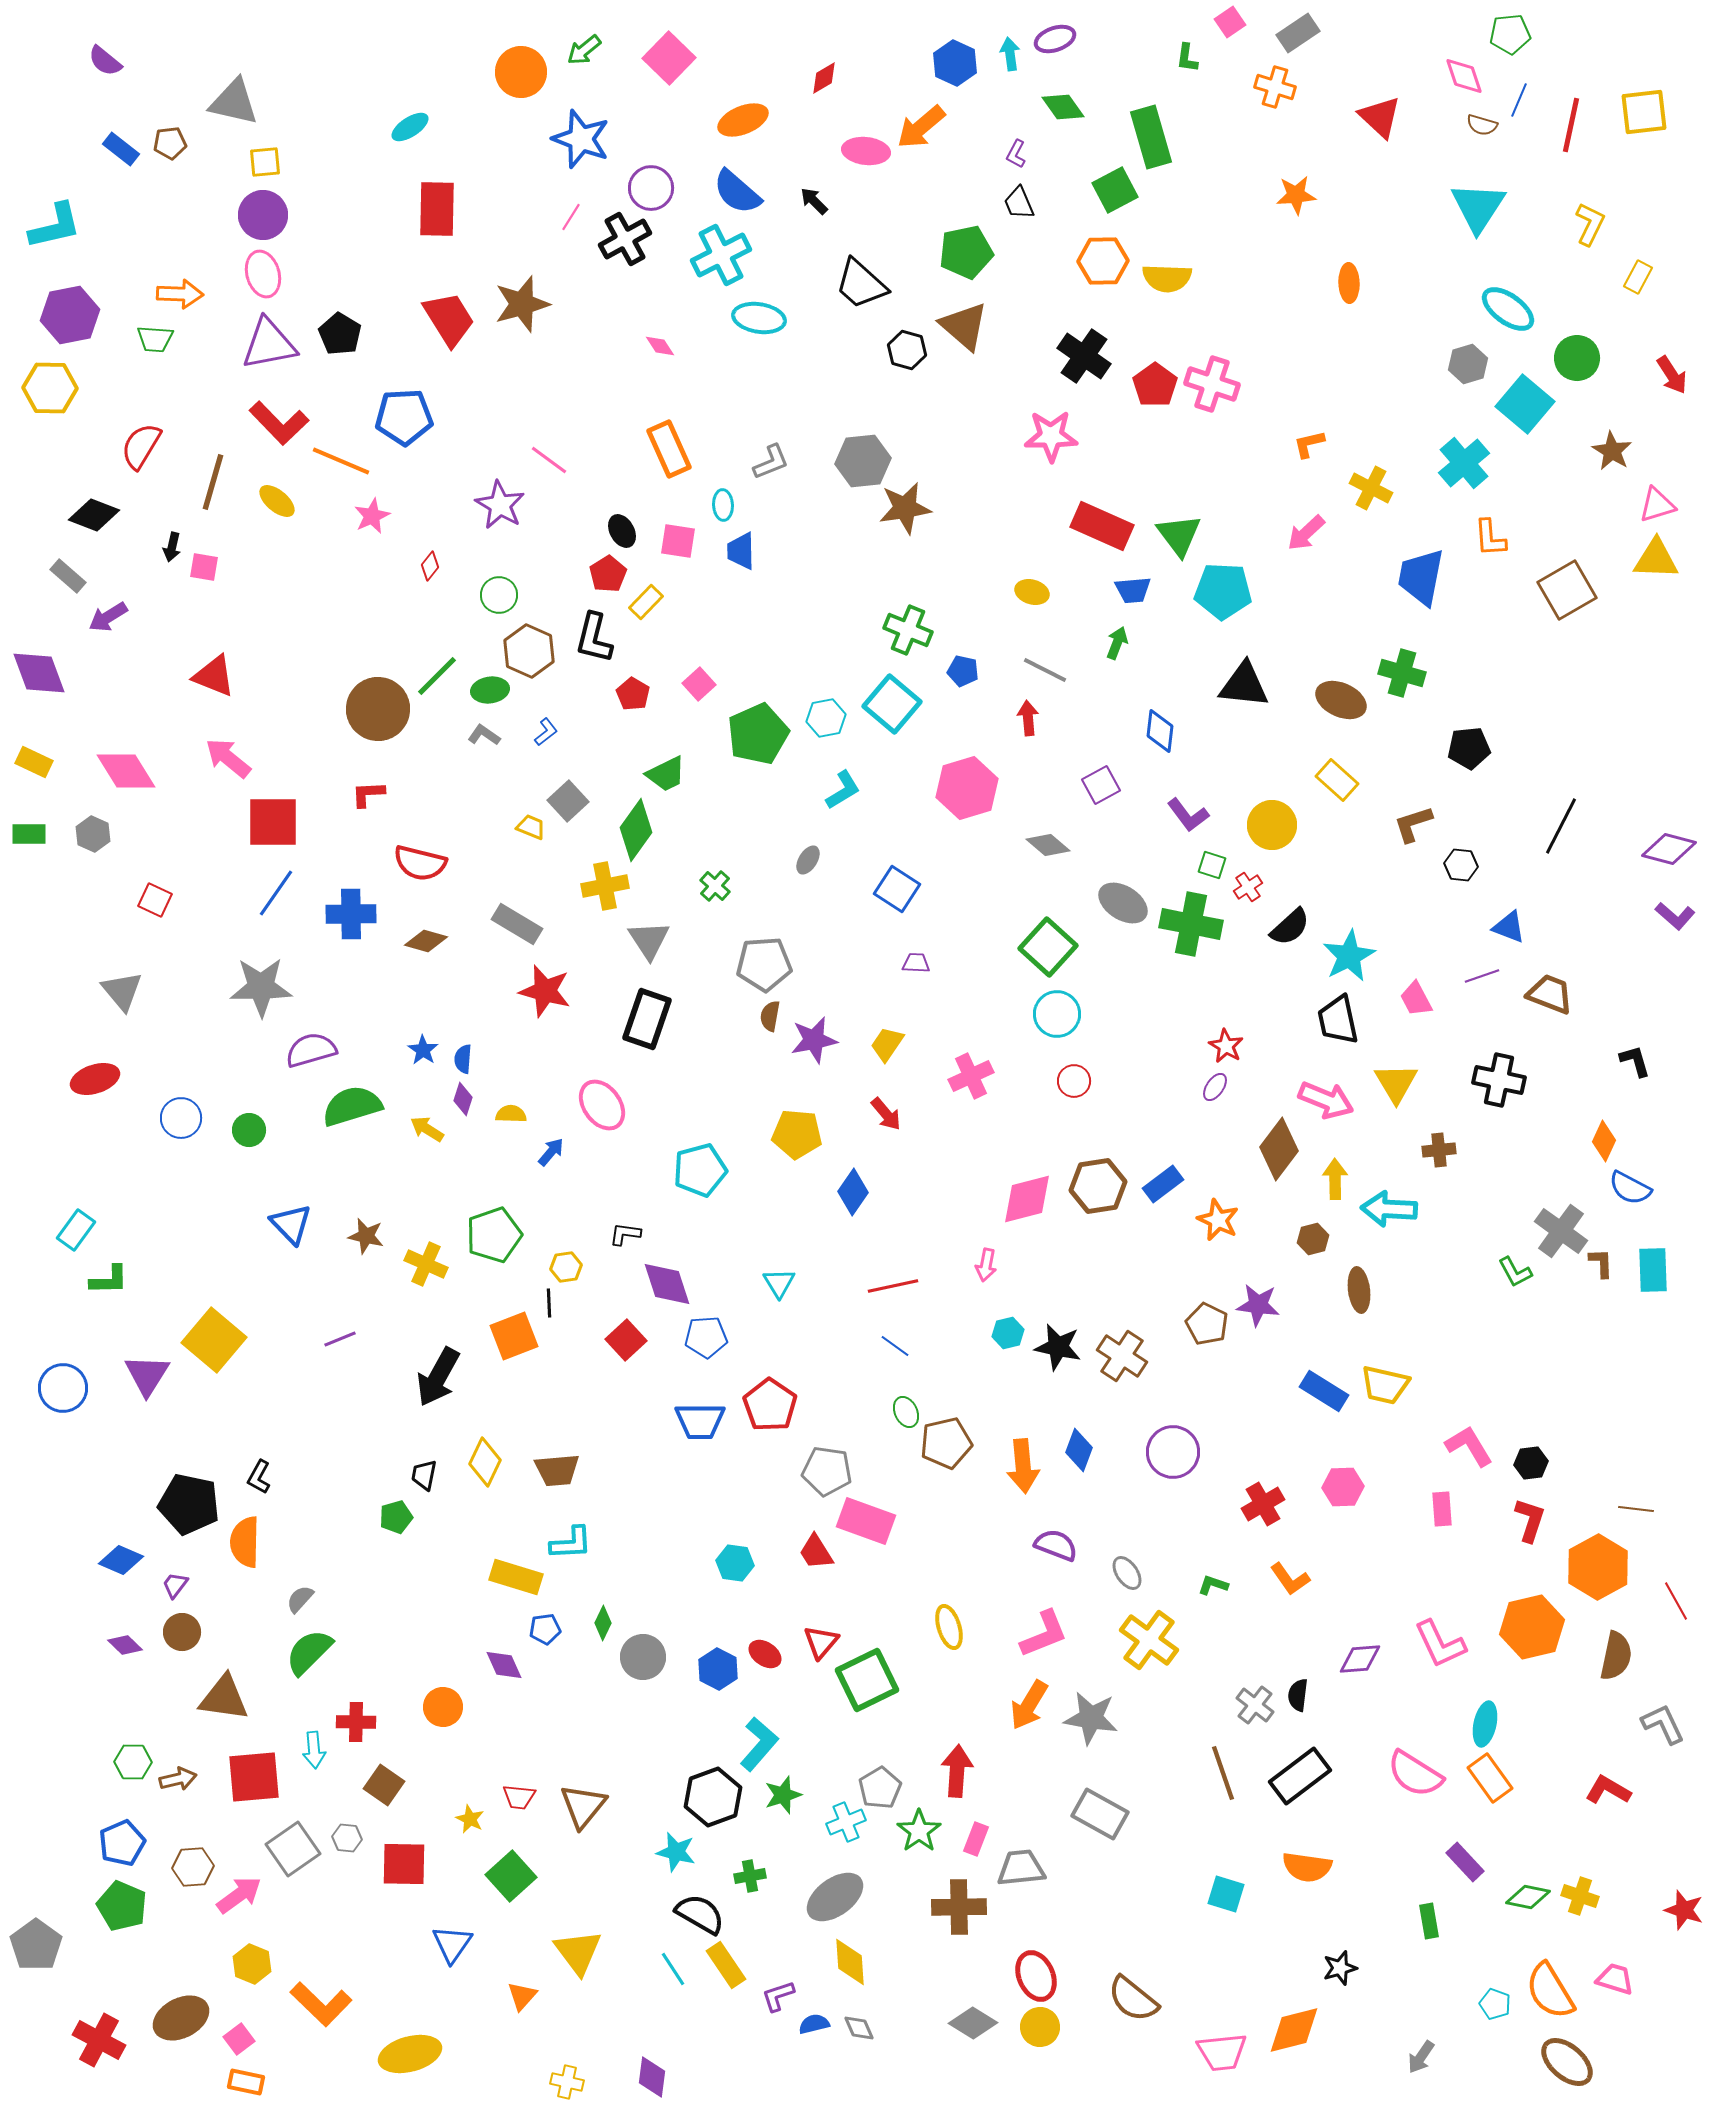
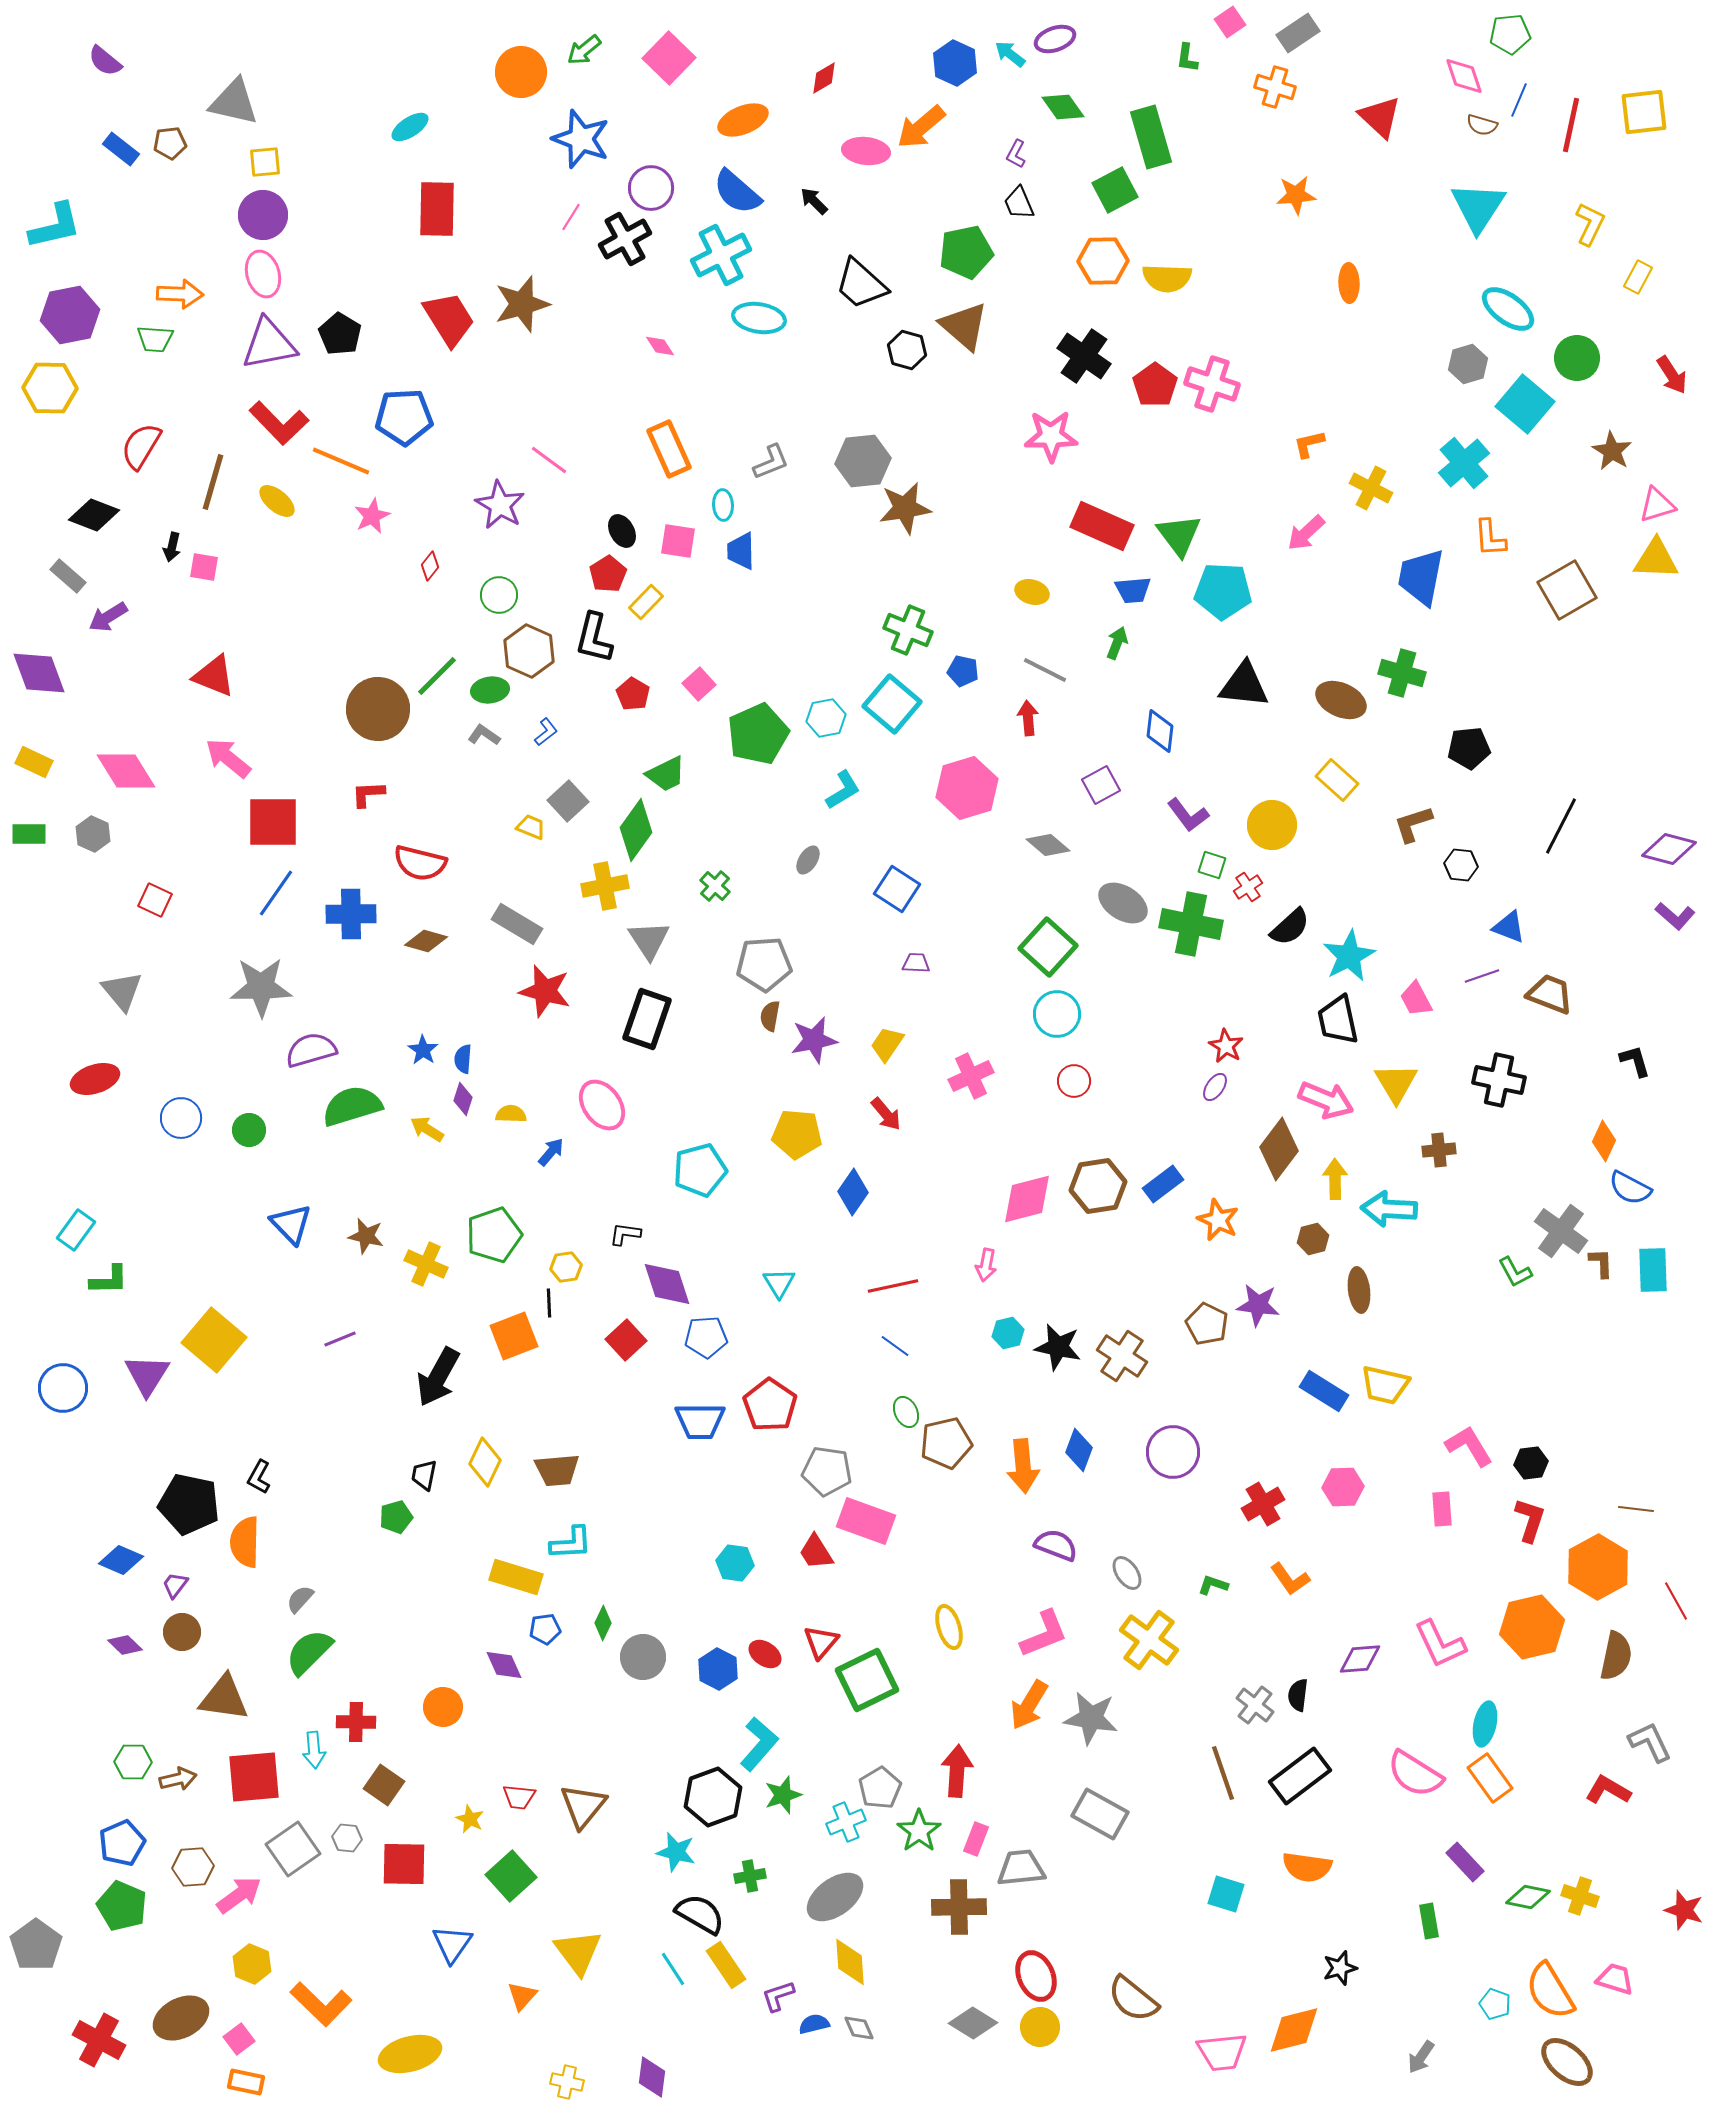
cyan arrow at (1010, 54): rotated 44 degrees counterclockwise
gray L-shape at (1663, 1724): moved 13 px left, 18 px down
